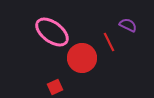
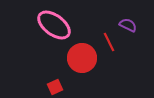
pink ellipse: moved 2 px right, 7 px up
